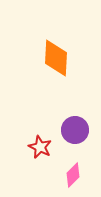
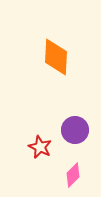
orange diamond: moved 1 px up
